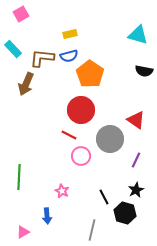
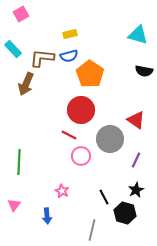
green line: moved 15 px up
pink triangle: moved 9 px left, 27 px up; rotated 24 degrees counterclockwise
